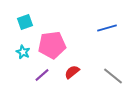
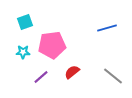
cyan star: rotated 24 degrees counterclockwise
purple line: moved 1 px left, 2 px down
